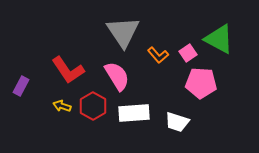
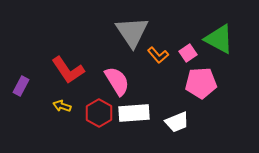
gray triangle: moved 9 px right
pink semicircle: moved 5 px down
pink pentagon: rotated 8 degrees counterclockwise
red hexagon: moved 6 px right, 7 px down
white trapezoid: rotated 40 degrees counterclockwise
